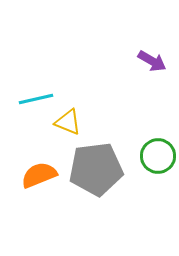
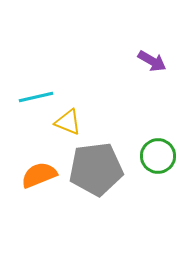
cyan line: moved 2 px up
